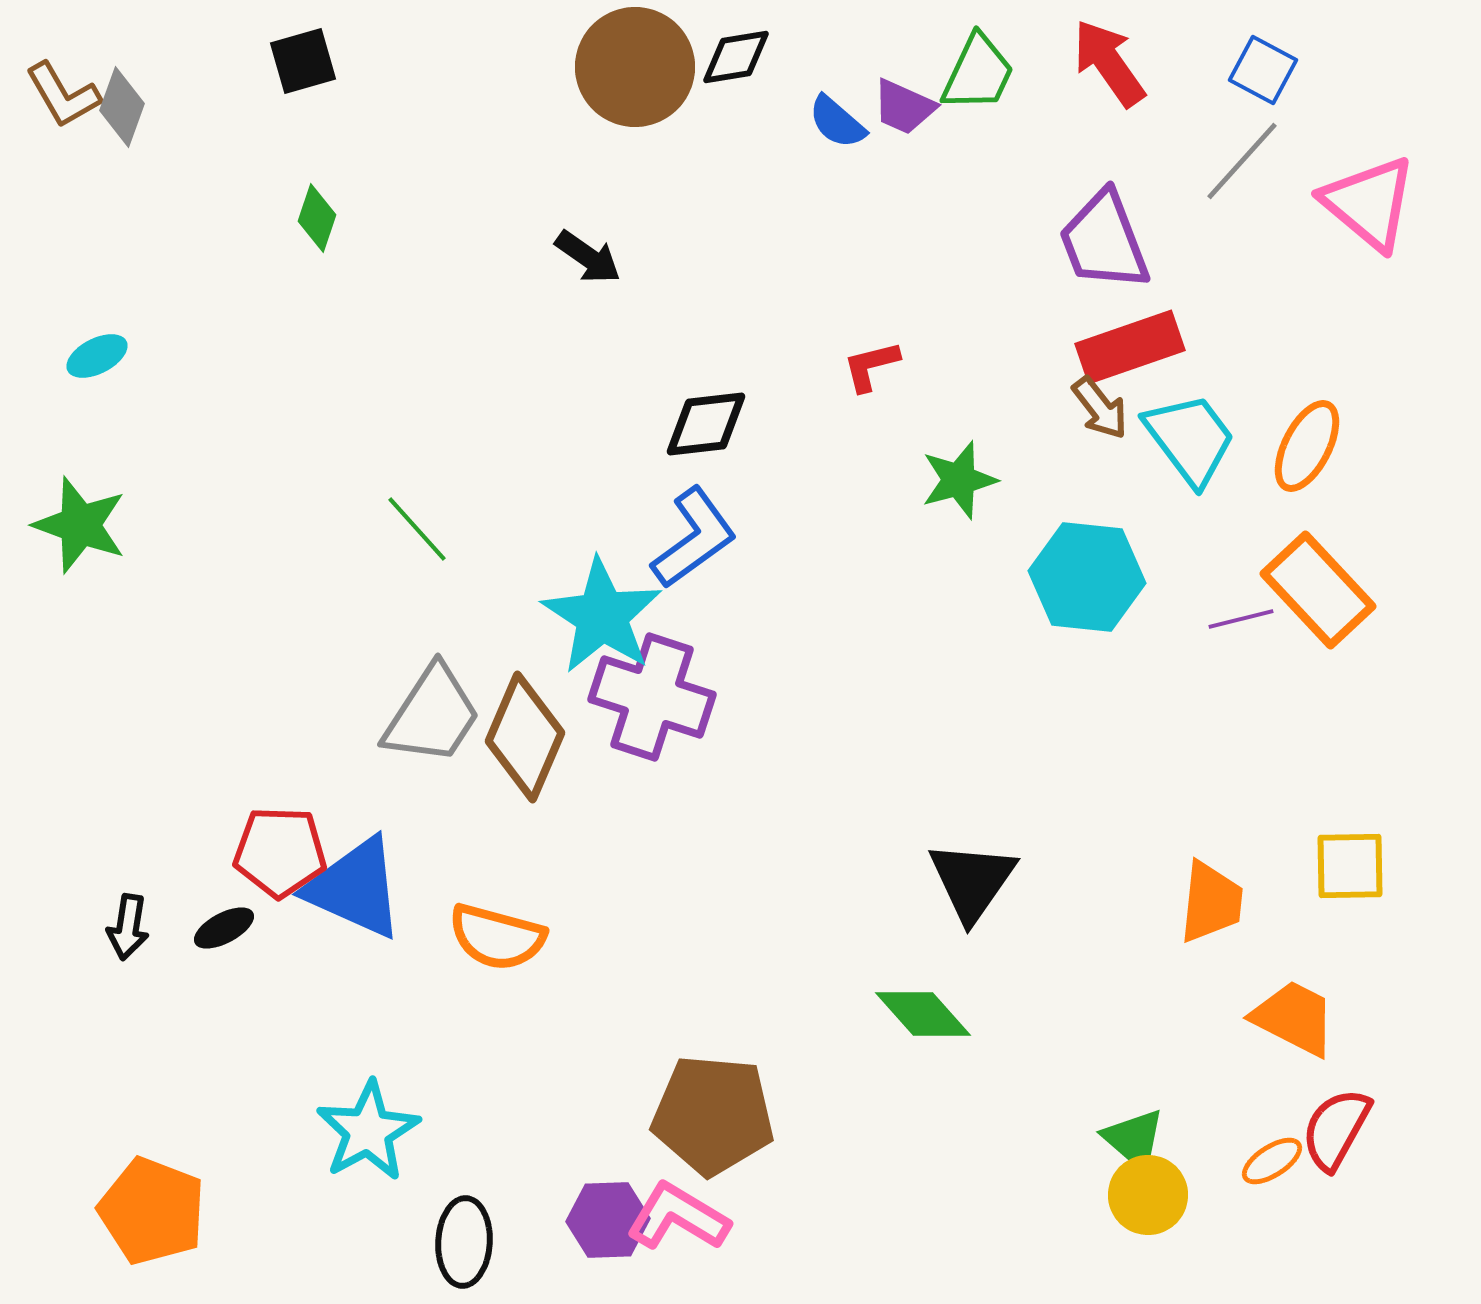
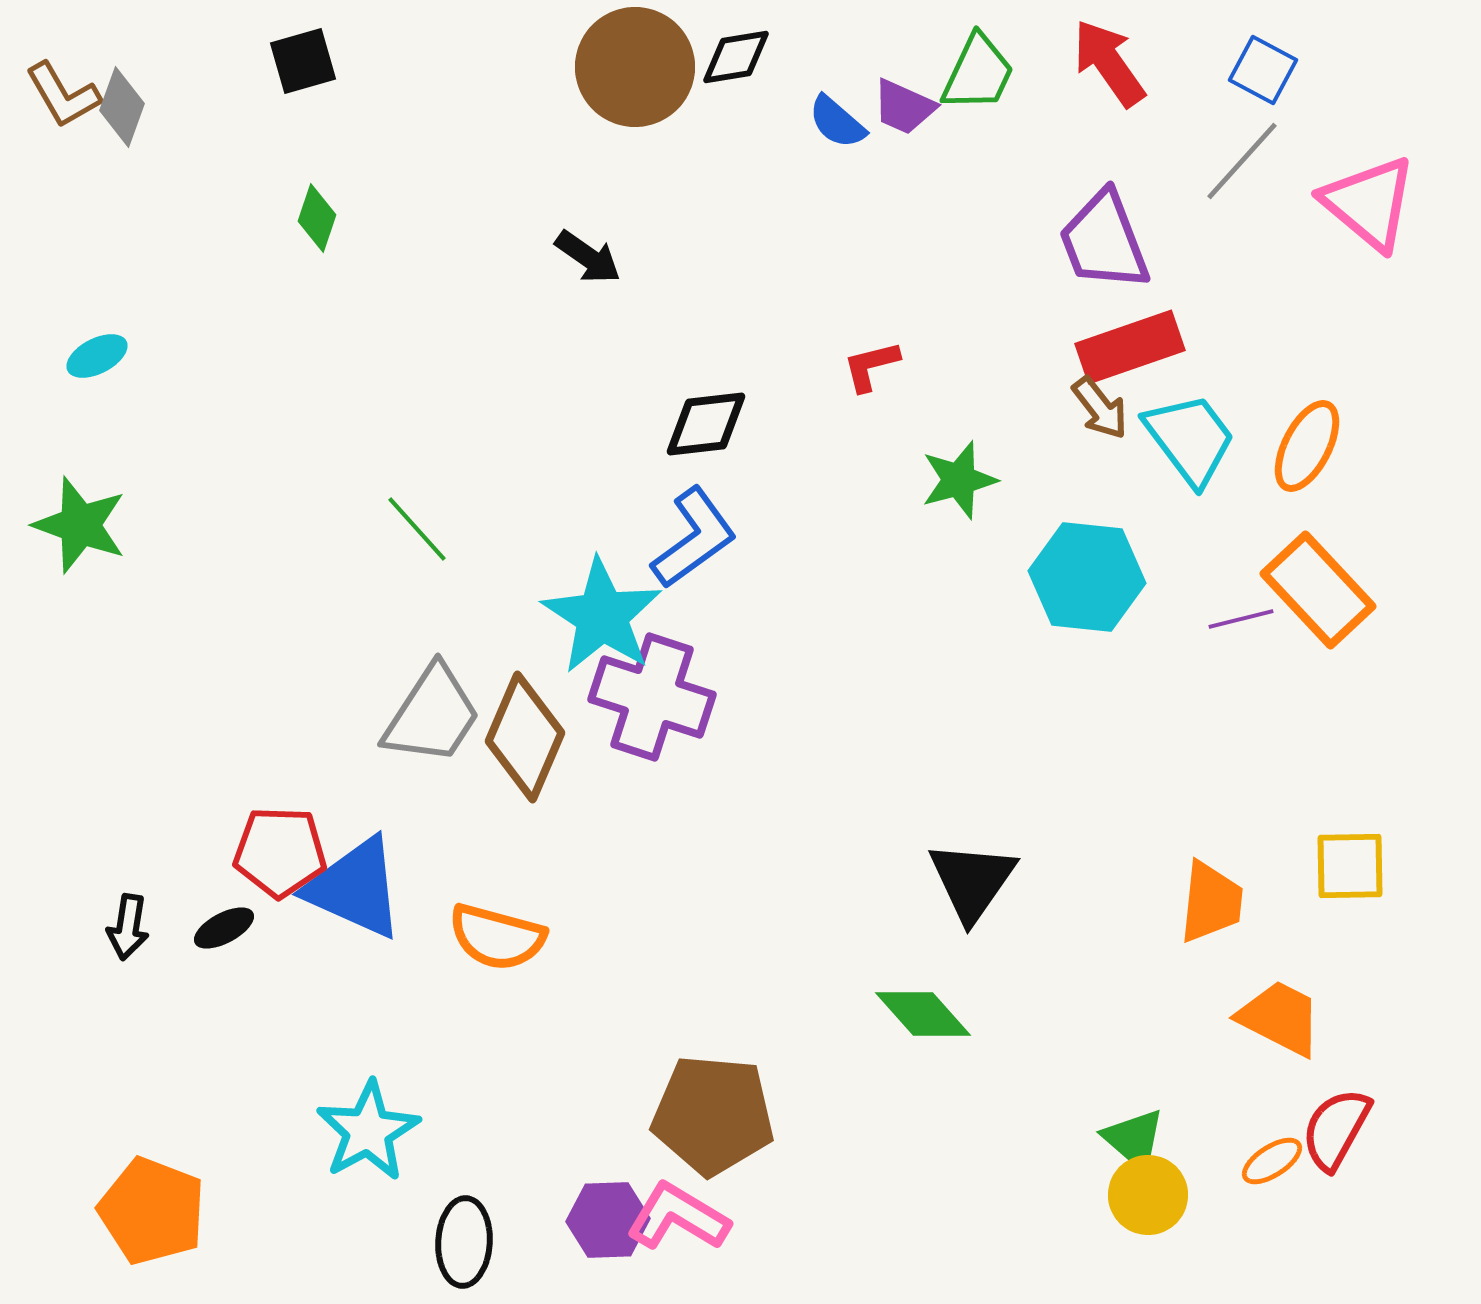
orange trapezoid at (1294, 1018): moved 14 px left
